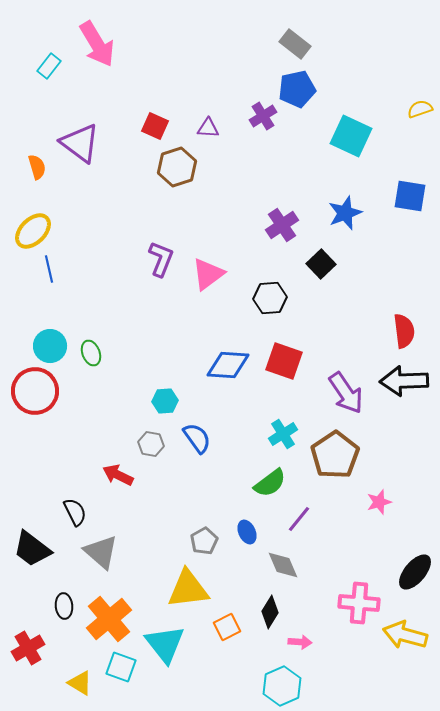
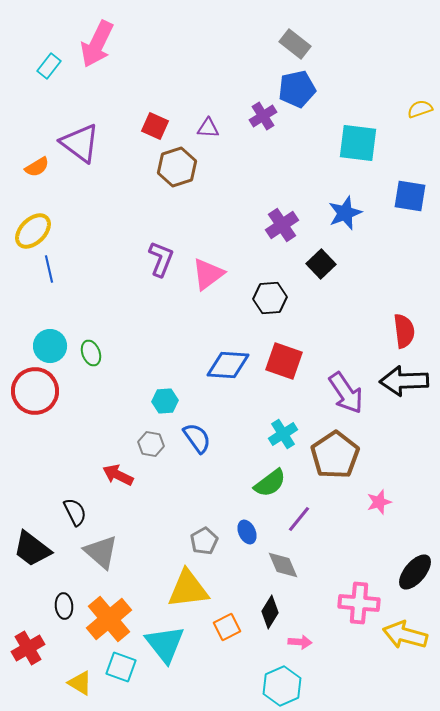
pink arrow at (97, 44): rotated 57 degrees clockwise
cyan square at (351, 136): moved 7 px right, 7 px down; rotated 18 degrees counterclockwise
orange semicircle at (37, 167): rotated 75 degrees clockwise
